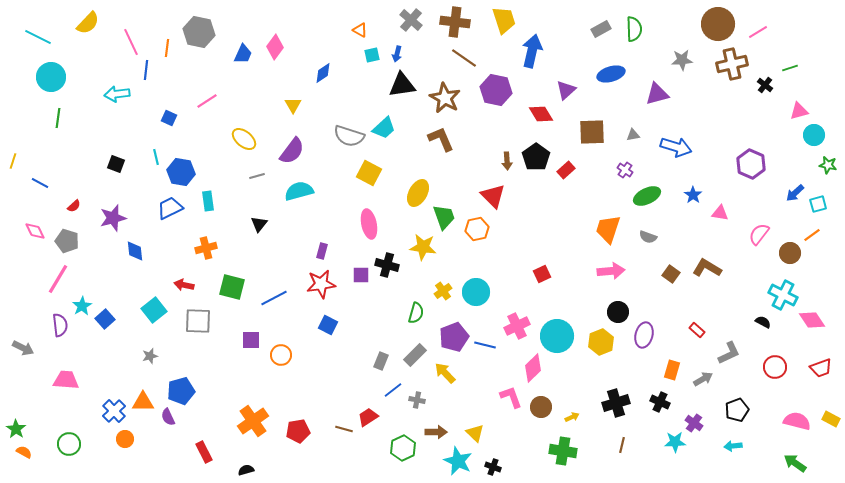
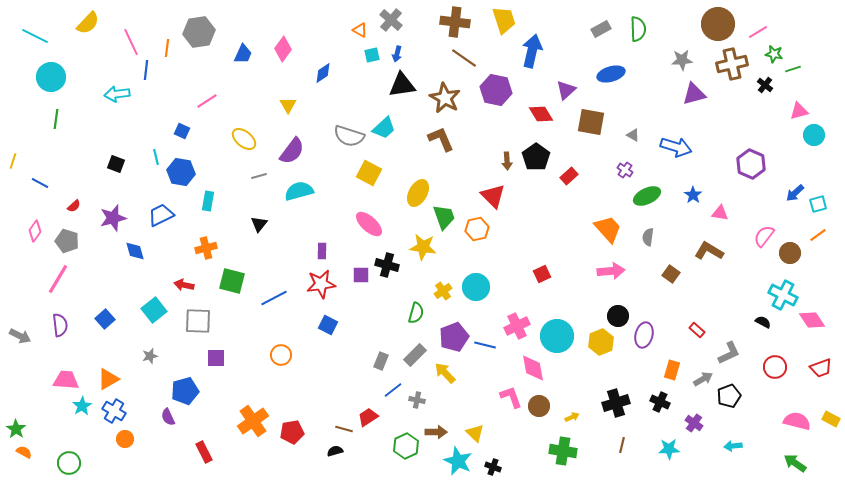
gray cross at (411, 20): moved 20 px left
green semicircle at (634, 29): moved 4 px right
gray hexagon at (199, 32): rotated 20 degrees counterclockwise
cyan line at (38, 37): moved 3 px left, 1 px up
pink diamond at (275, 47): moved 8 px right, 2 px down
green line at (790, 68): moved 3 px right, 1 px down
purple triangle at (657, 94): moved 37 px right
yellow triangle at (293, 105): moved 5 px left
green line at (58, 118): moved 2 px left, 1 px down
blue square at (169, 118): moved 13 px right, 13 px down
brown square at (592, 132): moved 1 px left, 10 px up; rotated 12 degrees clockwise
gray triangle at (633, 135): rotated 40 degrees clockwise
green star at (828, 165): moved 54 px left, 111 px up
red rectangle at (566, 170): moved 3 px right, 6 px down
gray line at (257, 176): moved 2 px right
cyan rectangle at (208, 201): rotated 18 degrees clockwise
blue trapezoid at (170, 208): moved 9 px left, 7 px down
pink ellipse at (369, 224): rotated 36 degrees counterclockwise
orange trapezoid at (608, 229): rotated 120 degrees clockwise
pink diamond at (35, 231): rotated 60 degrees clockwise
pink semicircle at (759, 234): moved 5 px right, 2 px down
orange line at (812, 235): moved 6 px right
gray semicircle at (648, 237): rotated 78 degrees clockwise
blue diamond at (135, 251): rotated 10 degrees counterclockwise
purple rectangle at (322, 251): rotated 14 degrees counterclockwise
brown L-shape at (707, 268): moved 2 px right, 17 px up
green square at (232, 287): moved 6 px up
cyan circle at (476, 292): moved 5 px up
cyan star at (82, 306): moved 100 px down
black circle at (618, 312): moved 4 px down
purple square at (251, 340): moved 35 px left, 18 px down
gray arrow at (23, 348): moved 3 px left, 12 px up
pink diamond at (533, 368): rotated 56 degrees counterclockwise
blue pentagon at (181, 391): moved 4 px right
orange triangle at (143, 402): moved 35 px left, 23 px up; rotated 30 degrees counterclockwise
brown circle at (541, 407): moved 2 px left, 1 px up
black pentagon at (737, 410): moved 8 px left, 14 px up
blue cross at (114, 411): rotated 15 degrees counterclockwise
red pentagon at (298, 431): moved 6 px left, 1 px down
cyan star at (675, 442): moved 6 px left, 7 px down
green circle at (69, 444): moved 19 px down
green hexagon at (403, 448): moved 3 px right, 2 px up
black semicircle at (246, 470): moved 89 px right, 19 px up
